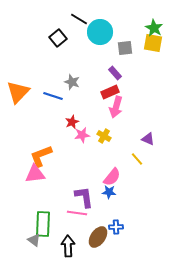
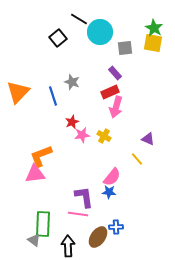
blue line: rotated 54 degrees clockwise
pink line: moved 1 px right, 1 px down
